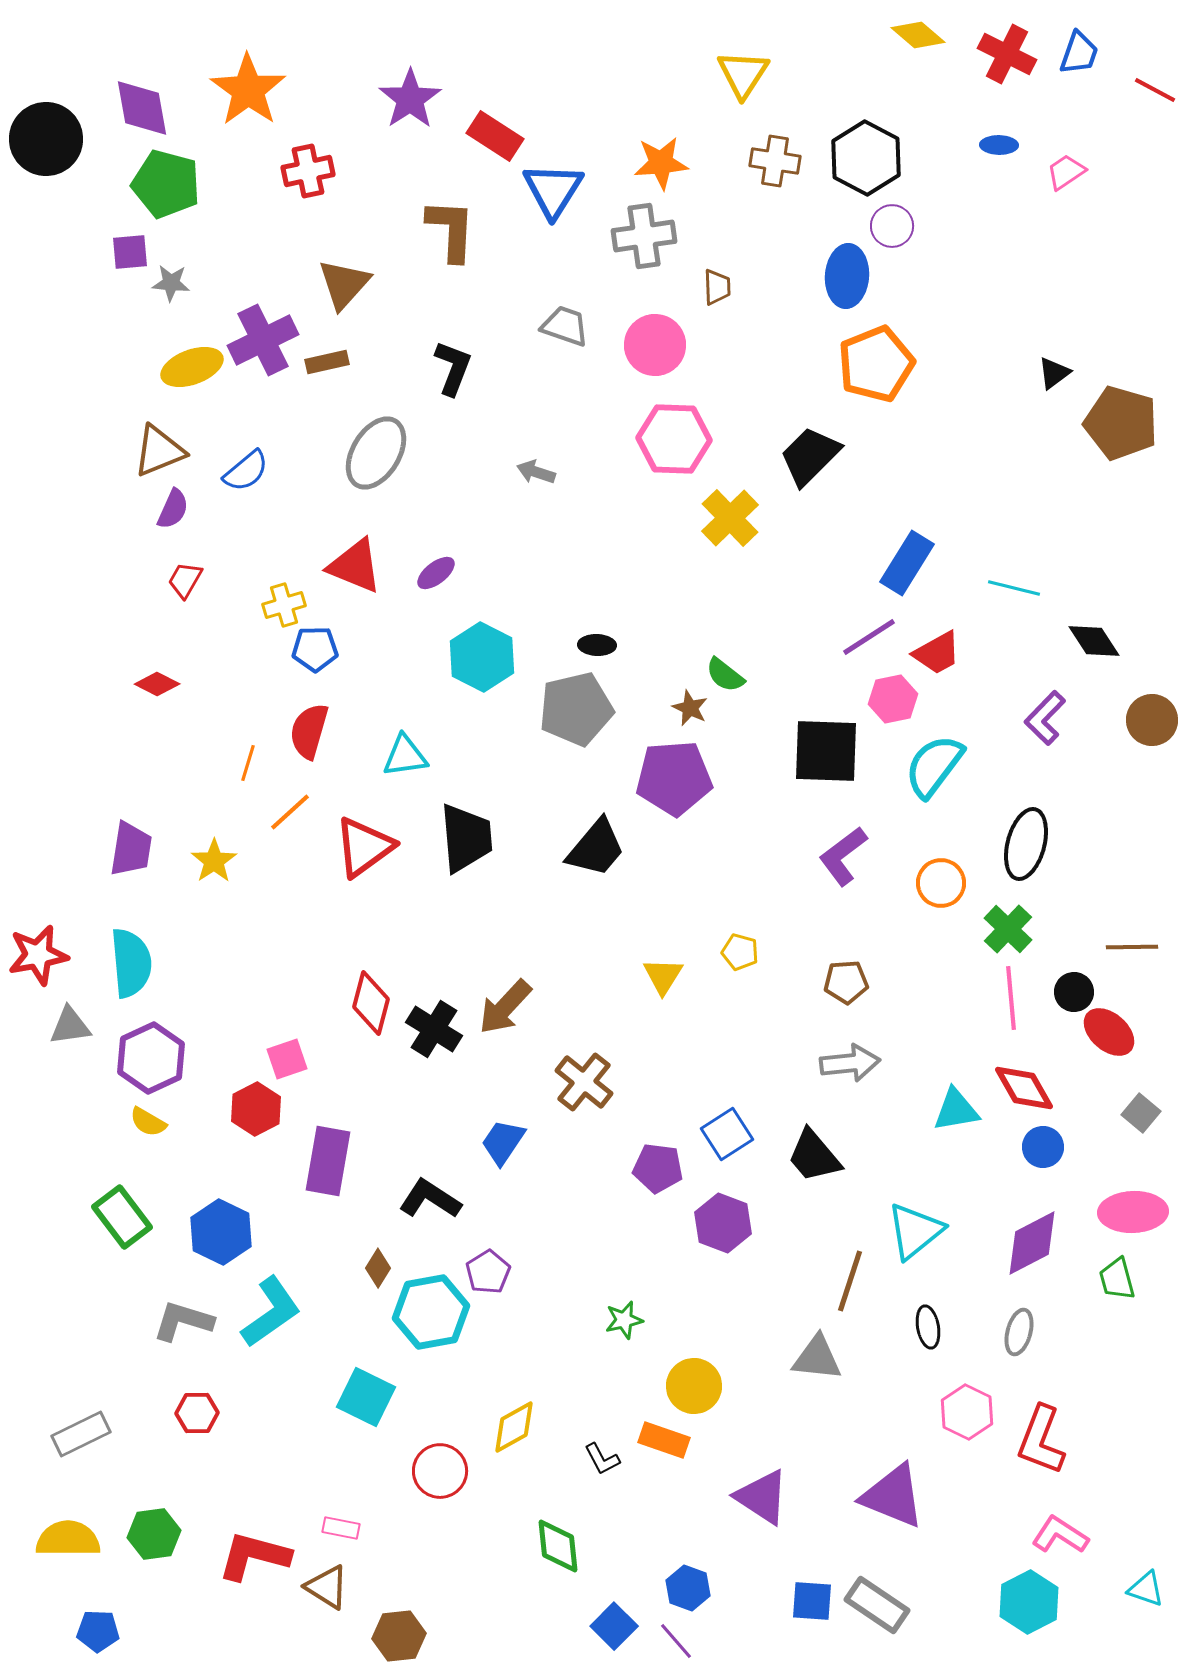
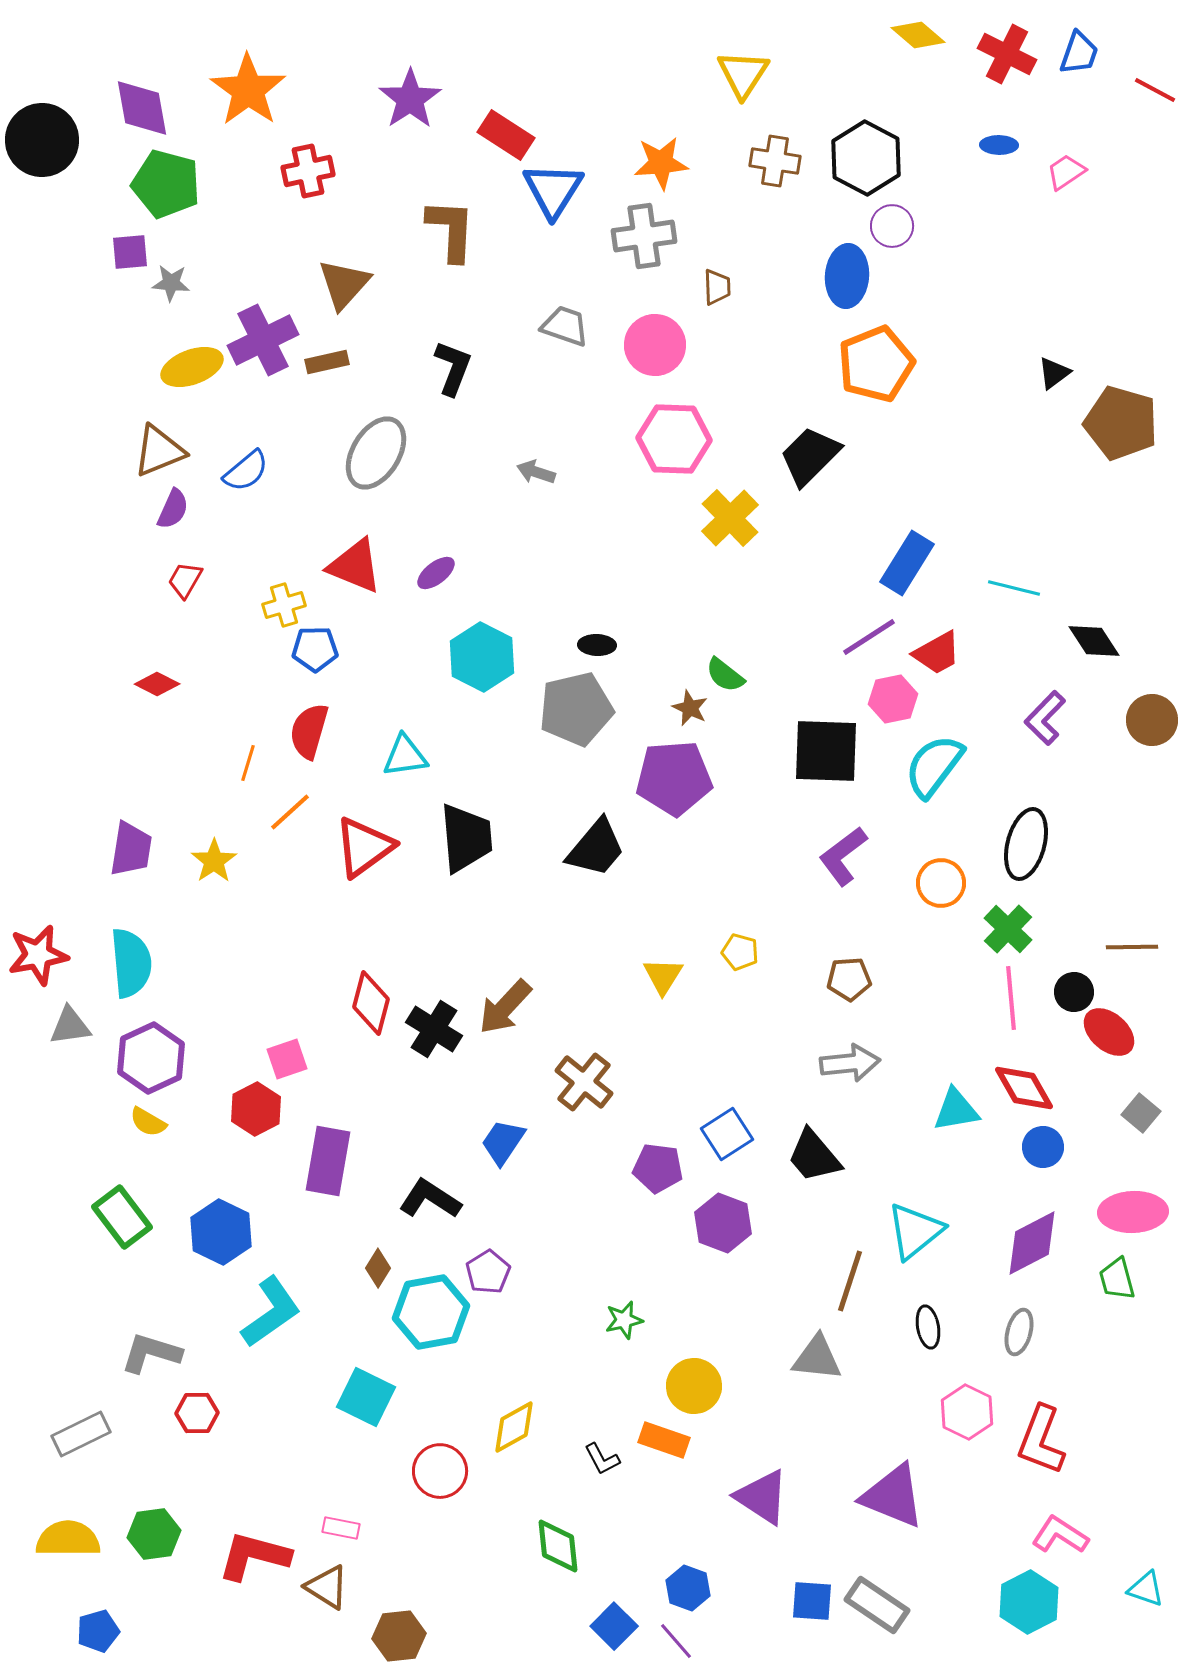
red rectangle at (495, 136): moved 11 px right, 1 px up
black circle at (46, 139): moved 4 px left, 1 px down
brown pentagon at (846, 982): moved 3 px right, 3 px up
gray L-shape at (183, 1321): moved 32 px left, 32 px down
blue pentagon at (98, 1631): rotated 18 degrees counterclockwise
